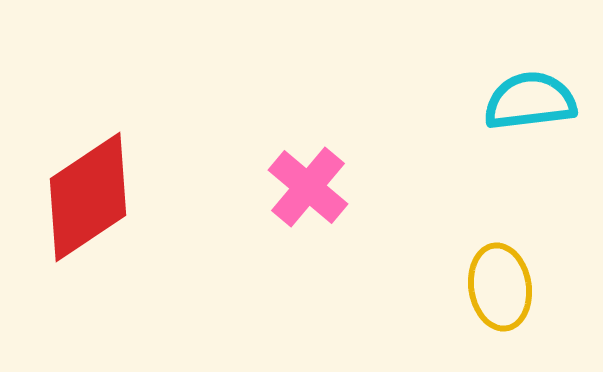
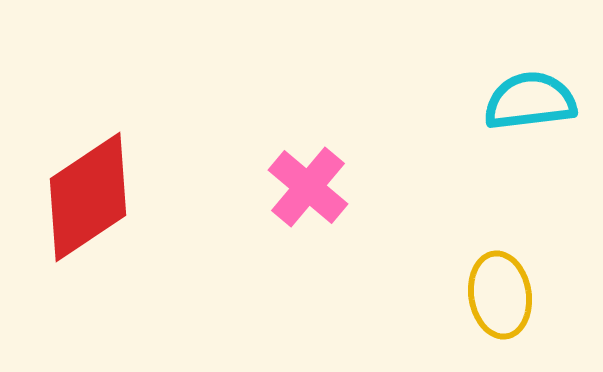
yellow ellipse: moved 8 px down
